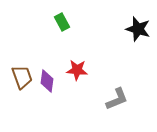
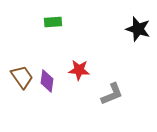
green rectangle: moved 9 px left; rotated 66 degrees counterclockwise
red star: moved 2 px right
brown trapezoid: rotated 15 degrees counterclockwise
gray L-shape: moved 5 px left, 5 px up
